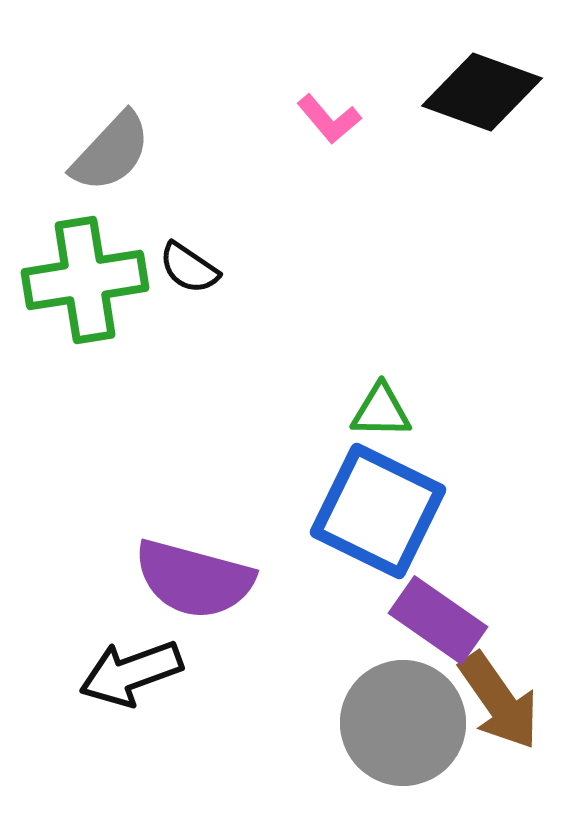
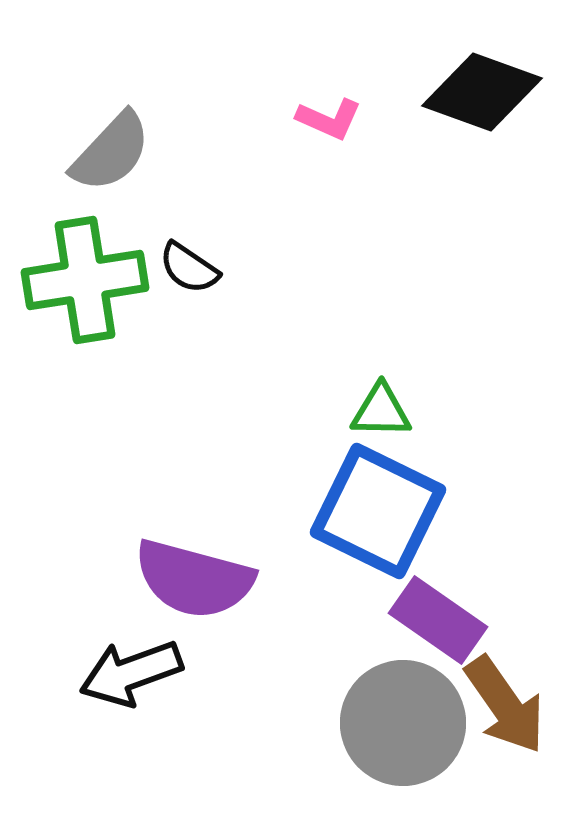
pink L-shape: rotated 26 degrees counterclockwise
brown arrow: moved 6 px right, 4 px down
